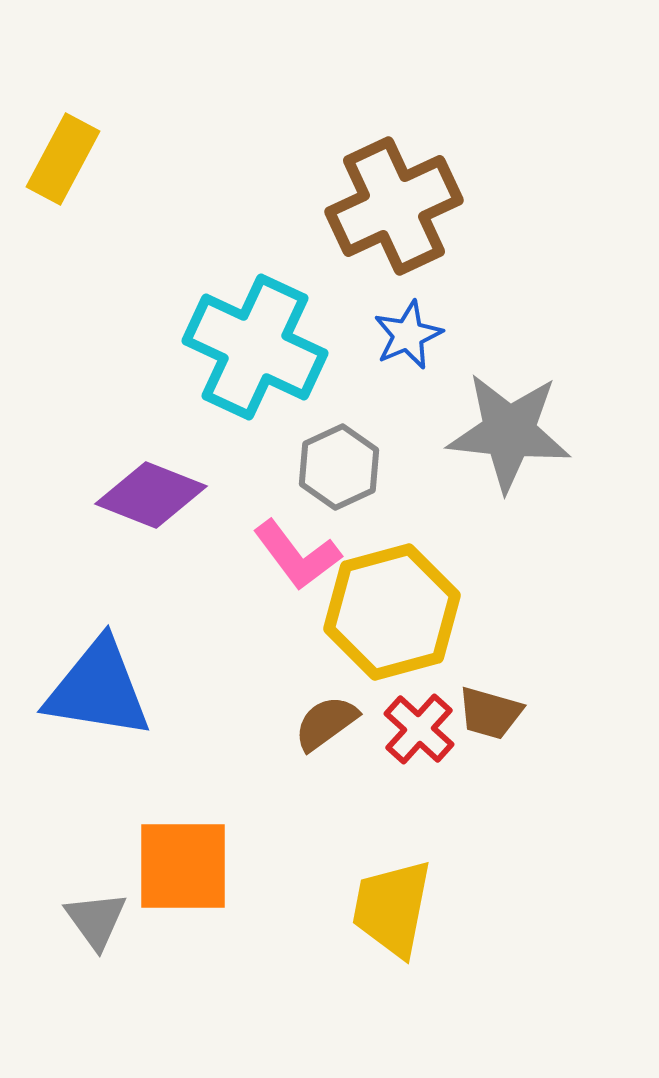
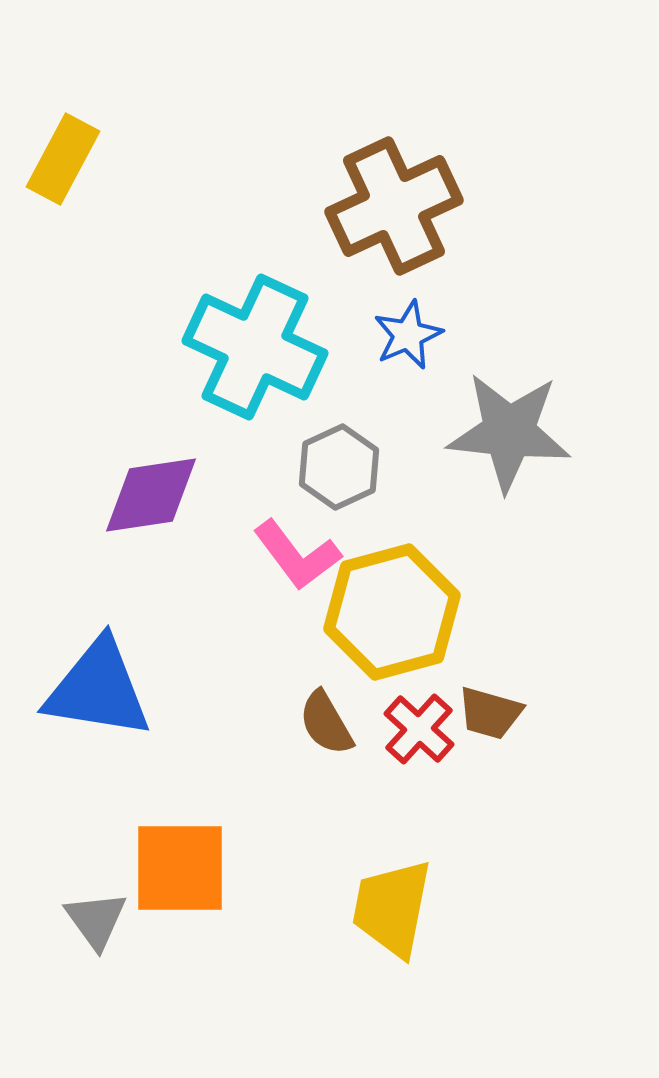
purple diamond: rotated 30 degrees counterclockwise
brown semicircle: rotated 84 degrees counterclockwise
orange square: moved 3 px left, 2 px down
